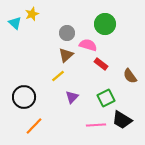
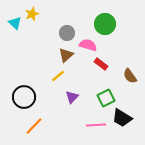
black trapezoid: moved 2 px up
